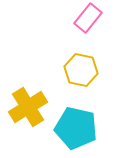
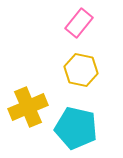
pink rectangle: moved 9 px left, 5 px down
yellow cross: rotated 9 degrees clockwise
